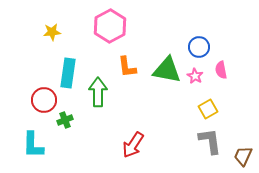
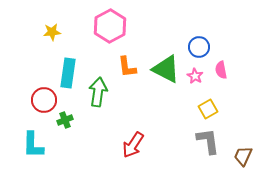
green triangle: moved 1 px left, 1 px up; rotated 16 degrees clockwise
green arrow: rotated 8 degrees clockwise
gray L-shape: moved 2 px left
